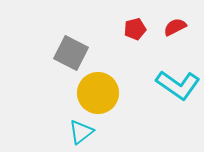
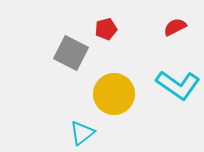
red pentagon: moved 29 px left
yellow circle: moved 16 px right, 1 px down
cyan triangle: moved 1 px right, 1 px down
